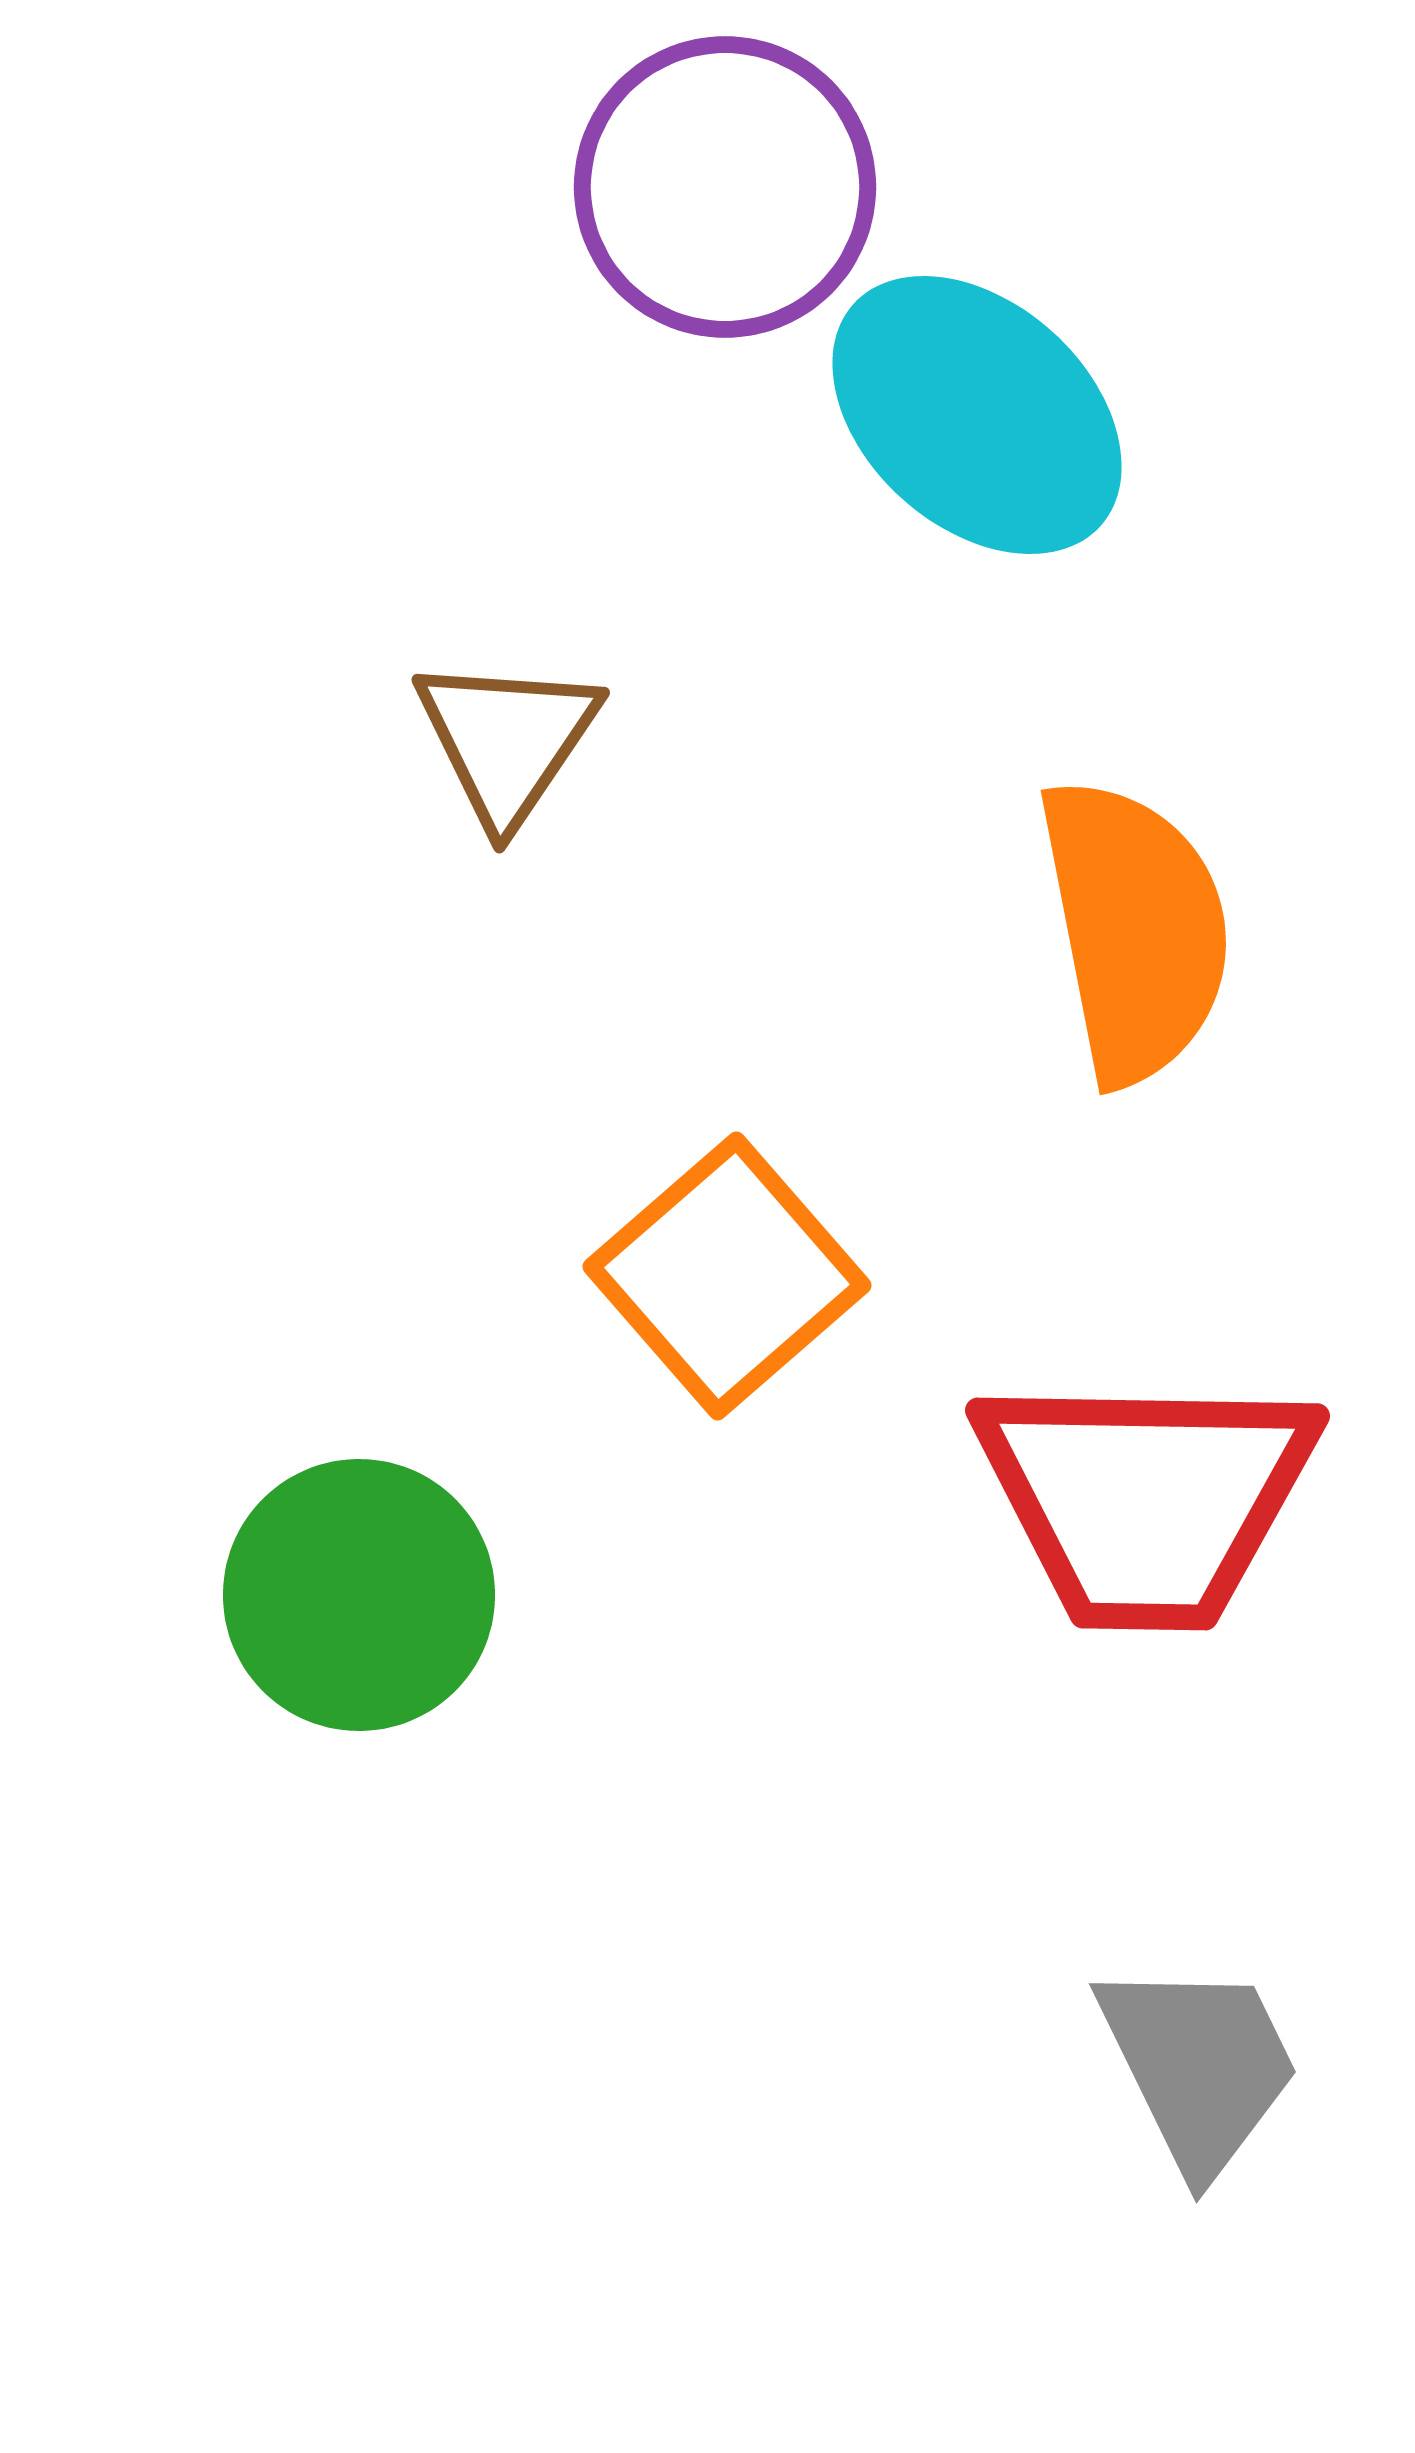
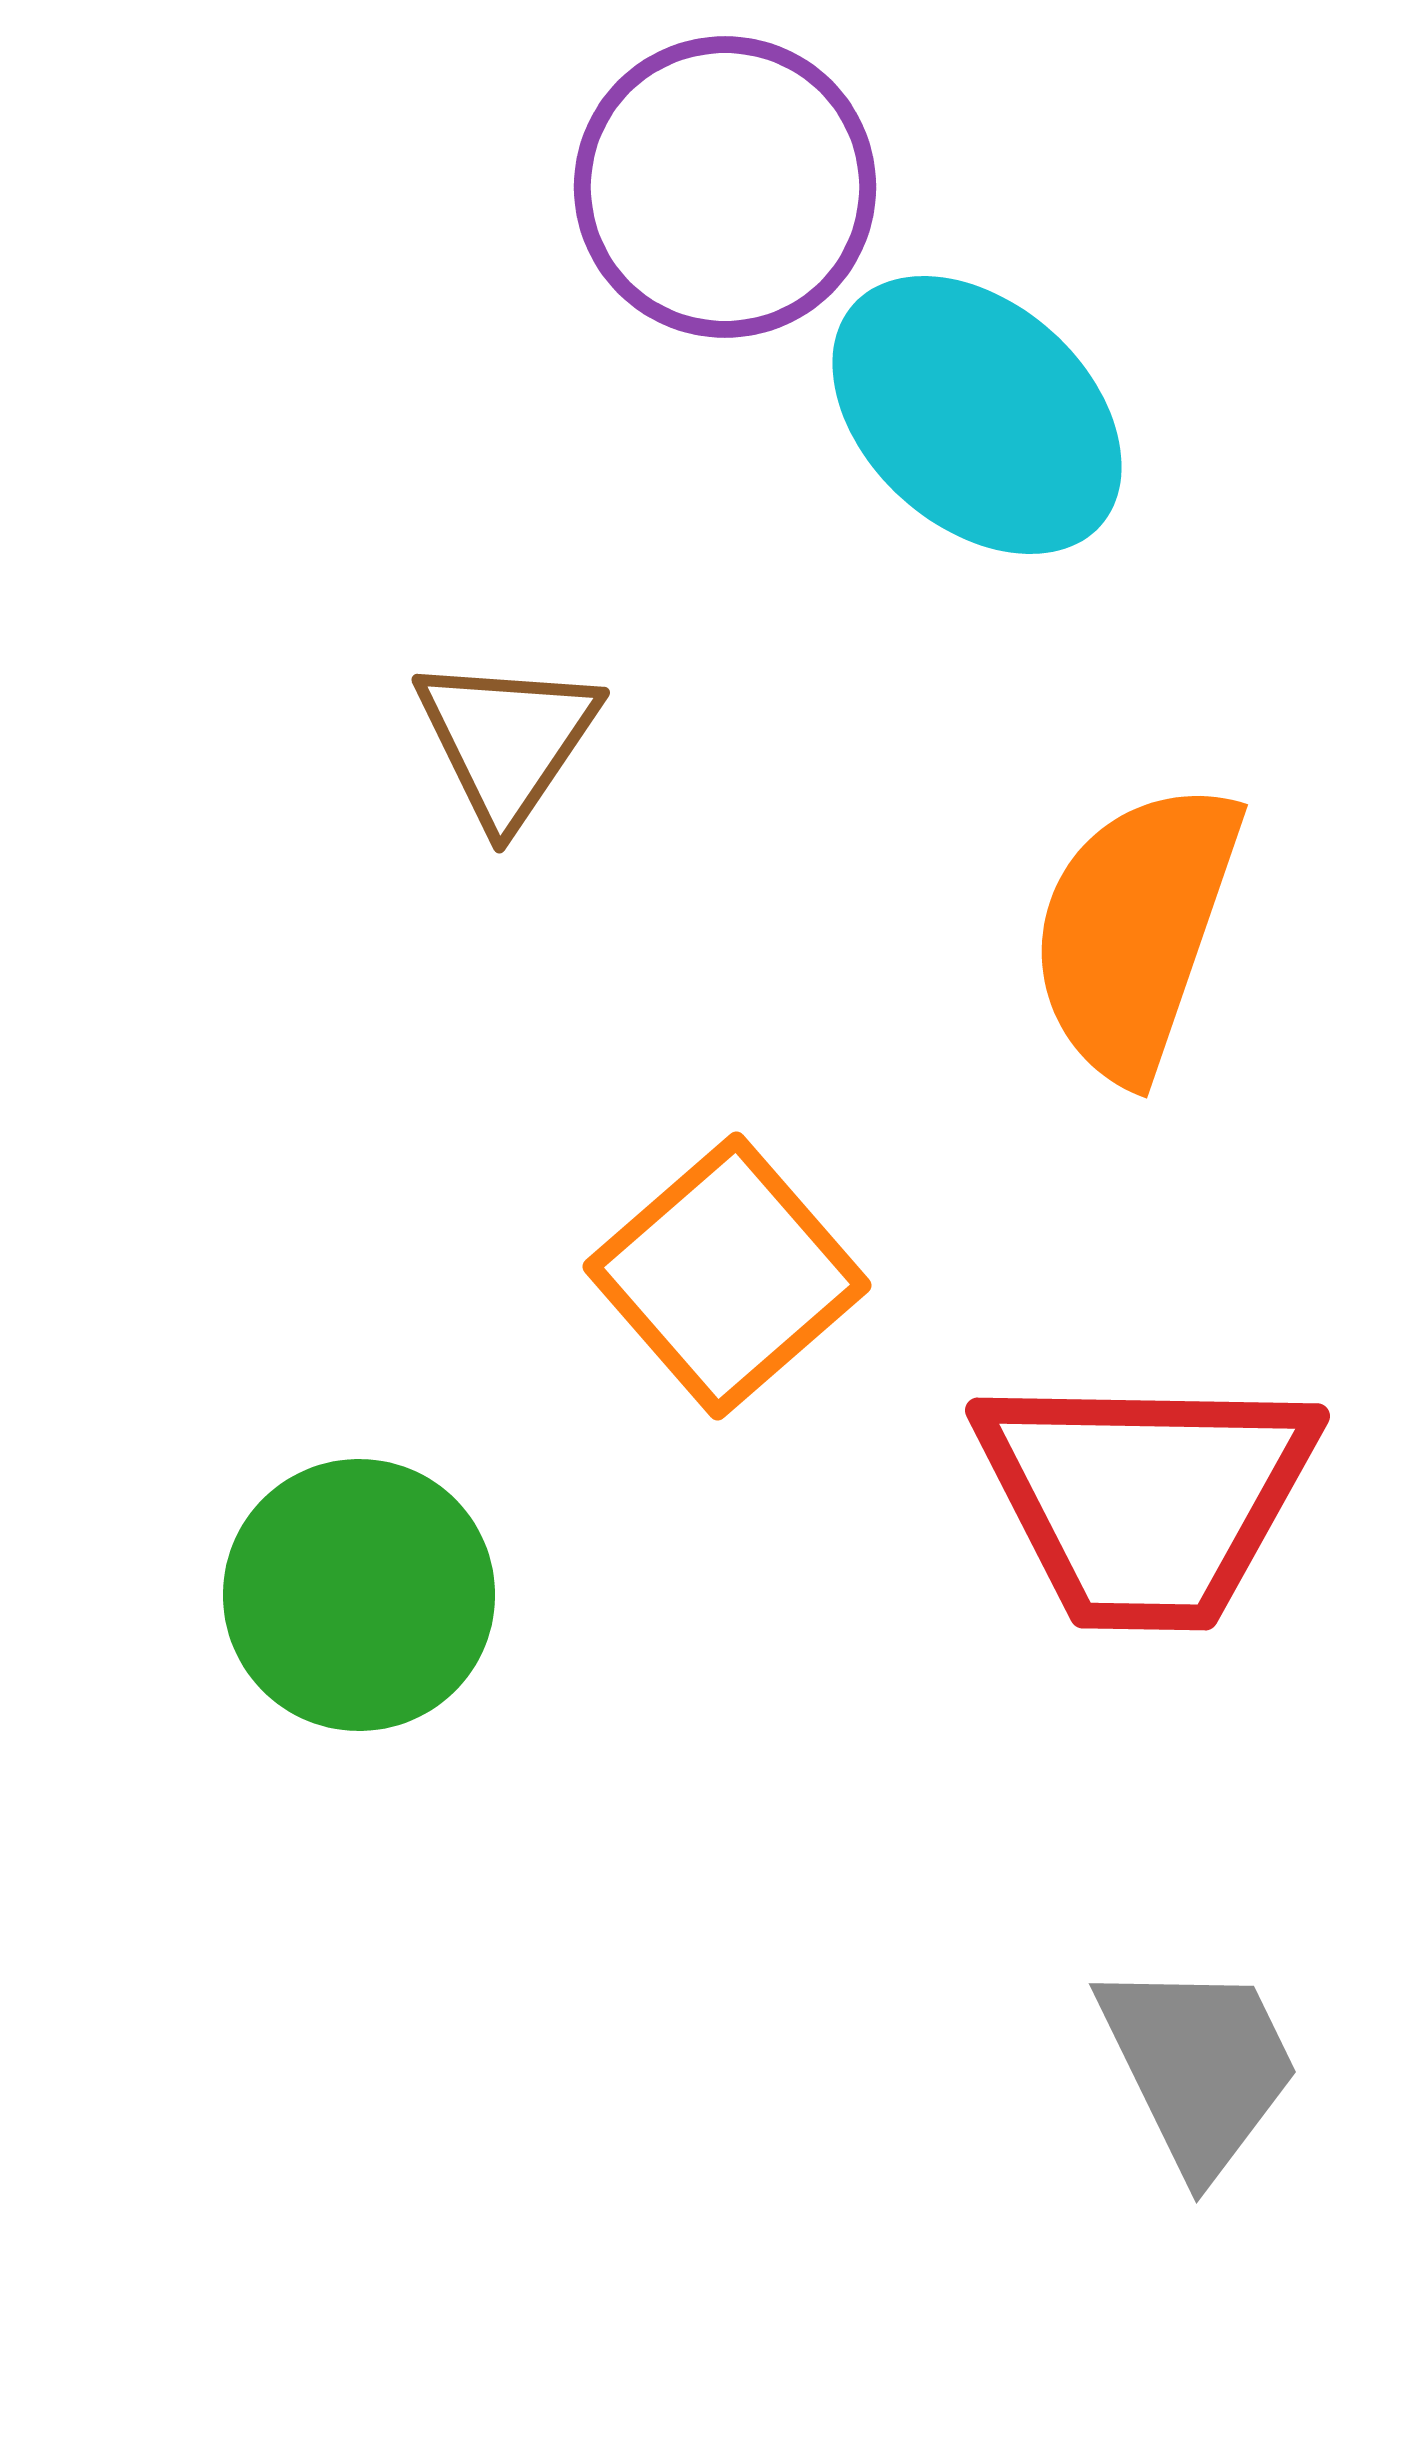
orange semicircle: rotated 150 degrees counterclockwise
